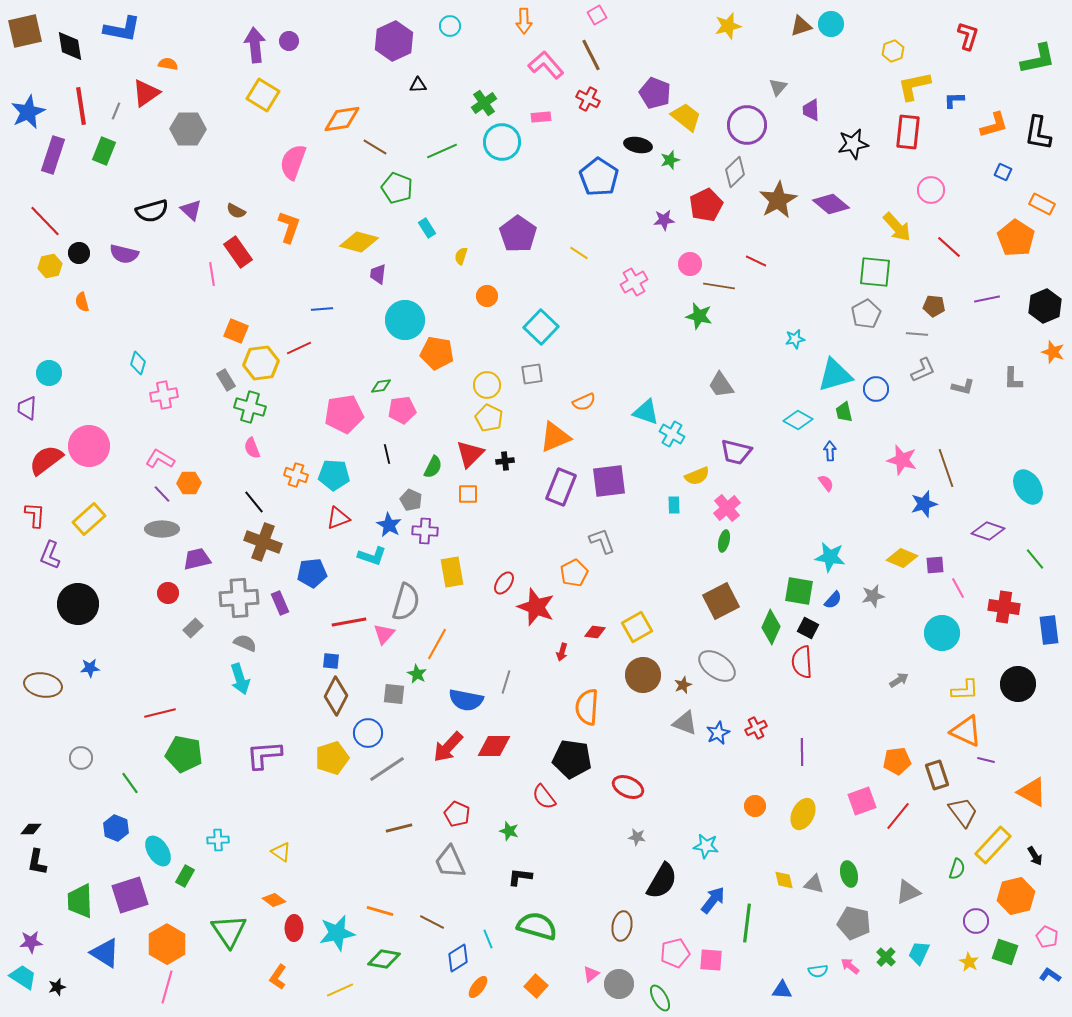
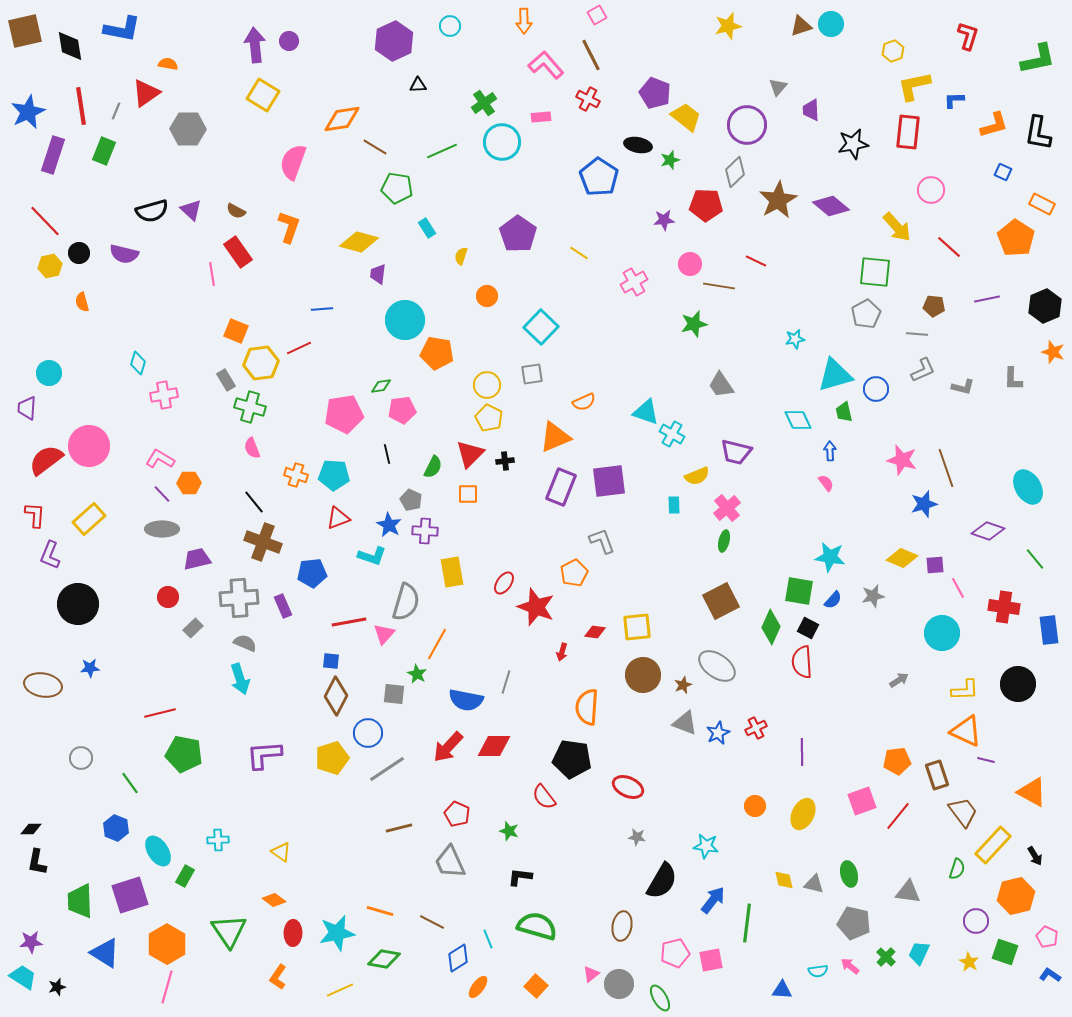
green pentagon at (397, 188): rotated 12 degrees counterclockwise
purple diamond at (831, 204): moved 2 px down
red pentagon at (706, 205): rotated 28 degrees clockwise
green star at (699, 316): moved 5 px left, 8 px down; rotated 28 degrees counterclockwise
cyan diamond at (798, 420): rotated 36 degrees clockwise
red circle at (168, 593): moved 4 px down
purple rectangle at (280, 603): moved 3 px right, 3 px down
yellow square at (637, 627): rotated 24 degrees clockwise
gray triangle at (908, 892): rotated 32 degrees clockwise
red ellipse at (294, 928): moved 1 px left, 5 px down
pink square at (711, 960): rotated 15 degrees counterclockwise
